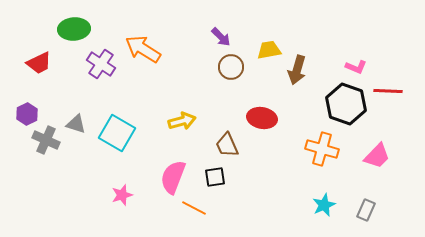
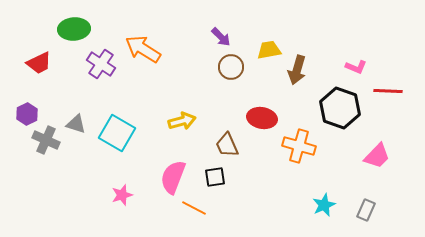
black hexagon: moved 6 px left, 4 px down
orange cross: moved 23 px left, 3 px up
